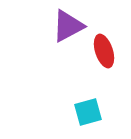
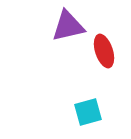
purple triangle: rotated 15 degrees clockwise
